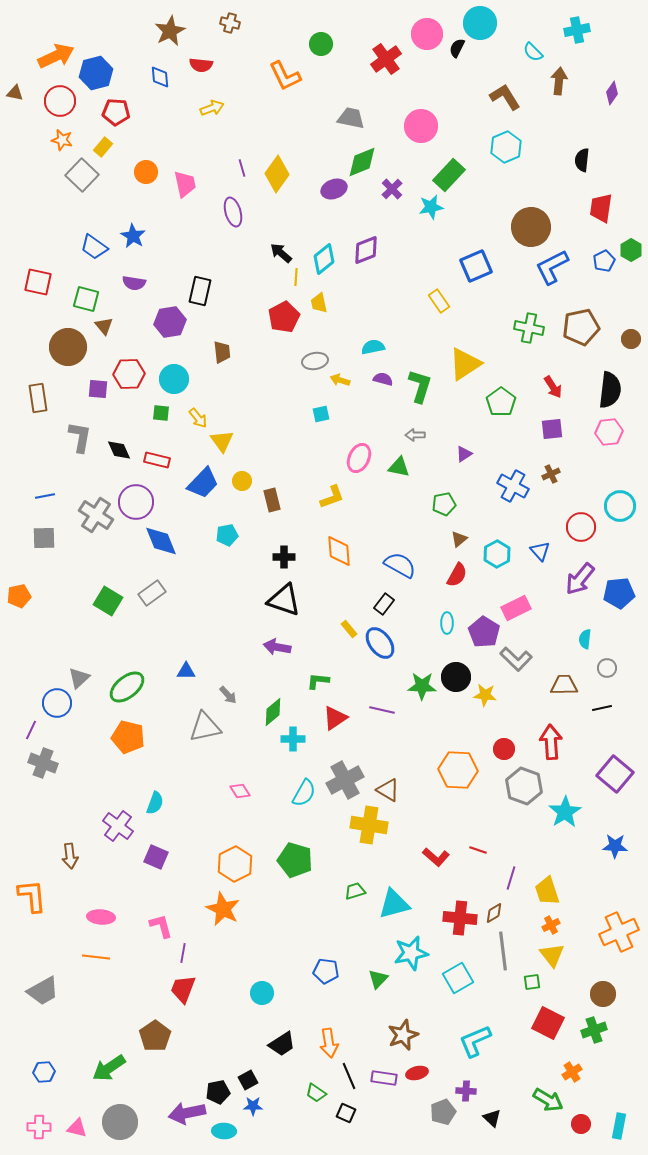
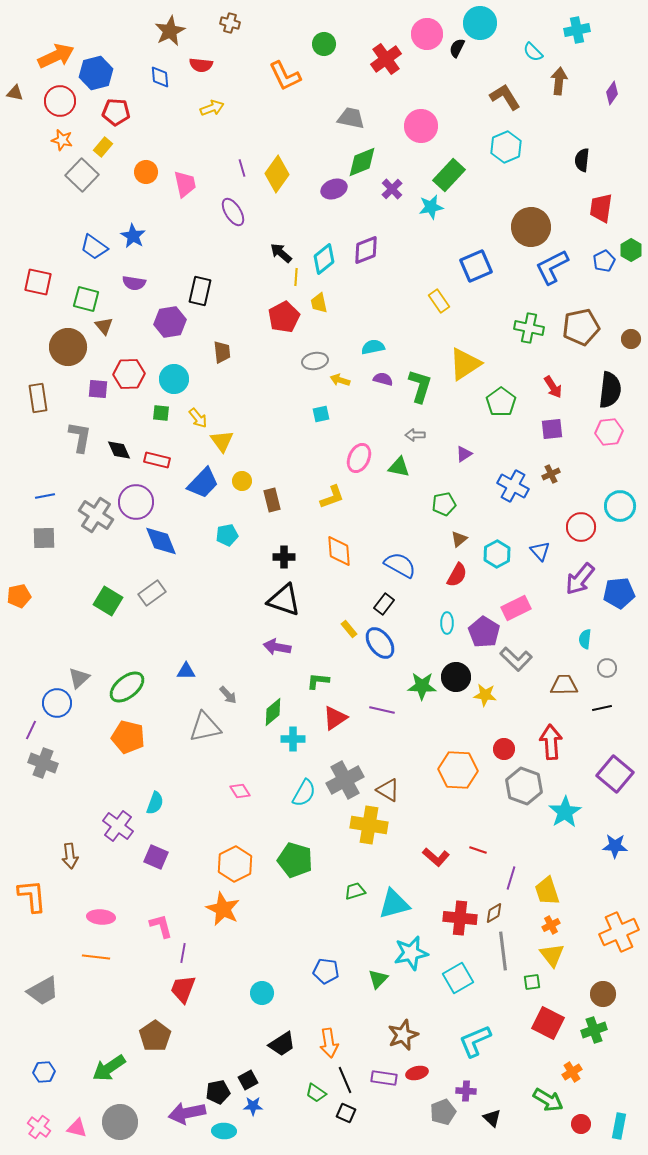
green circle at (321, 44): moved 3 px right
purple ellipse at (233, 212): rotated 16 degrees counterclockwise
black line at (349, 1076): moved 4 px left, 4 px down
pink cross at (39, 1127): rotated 35 degrees clockwise
